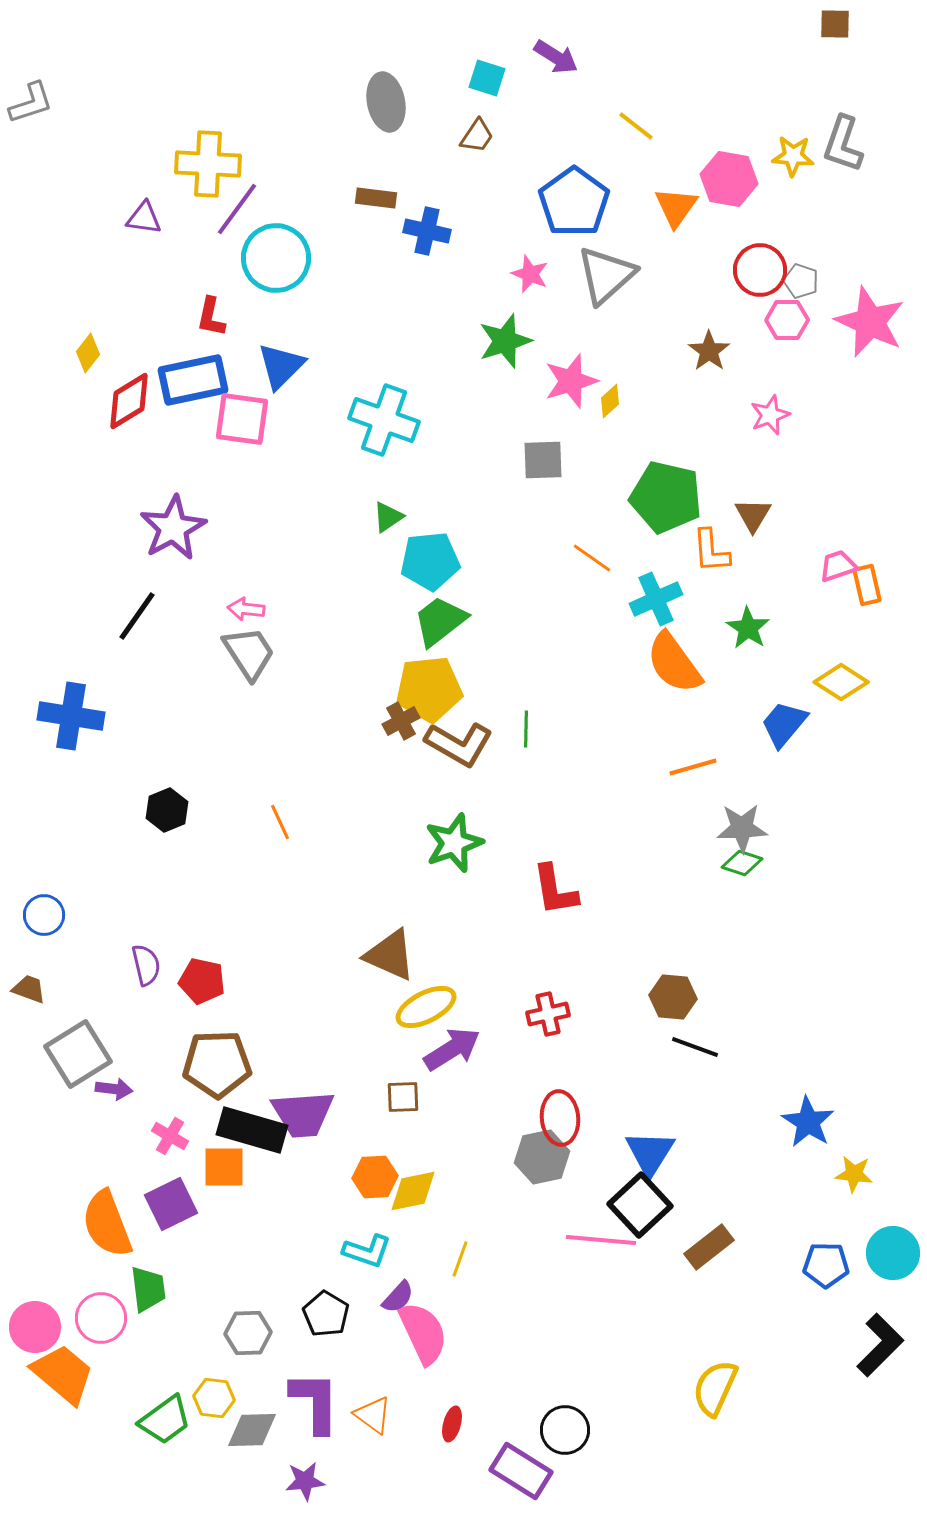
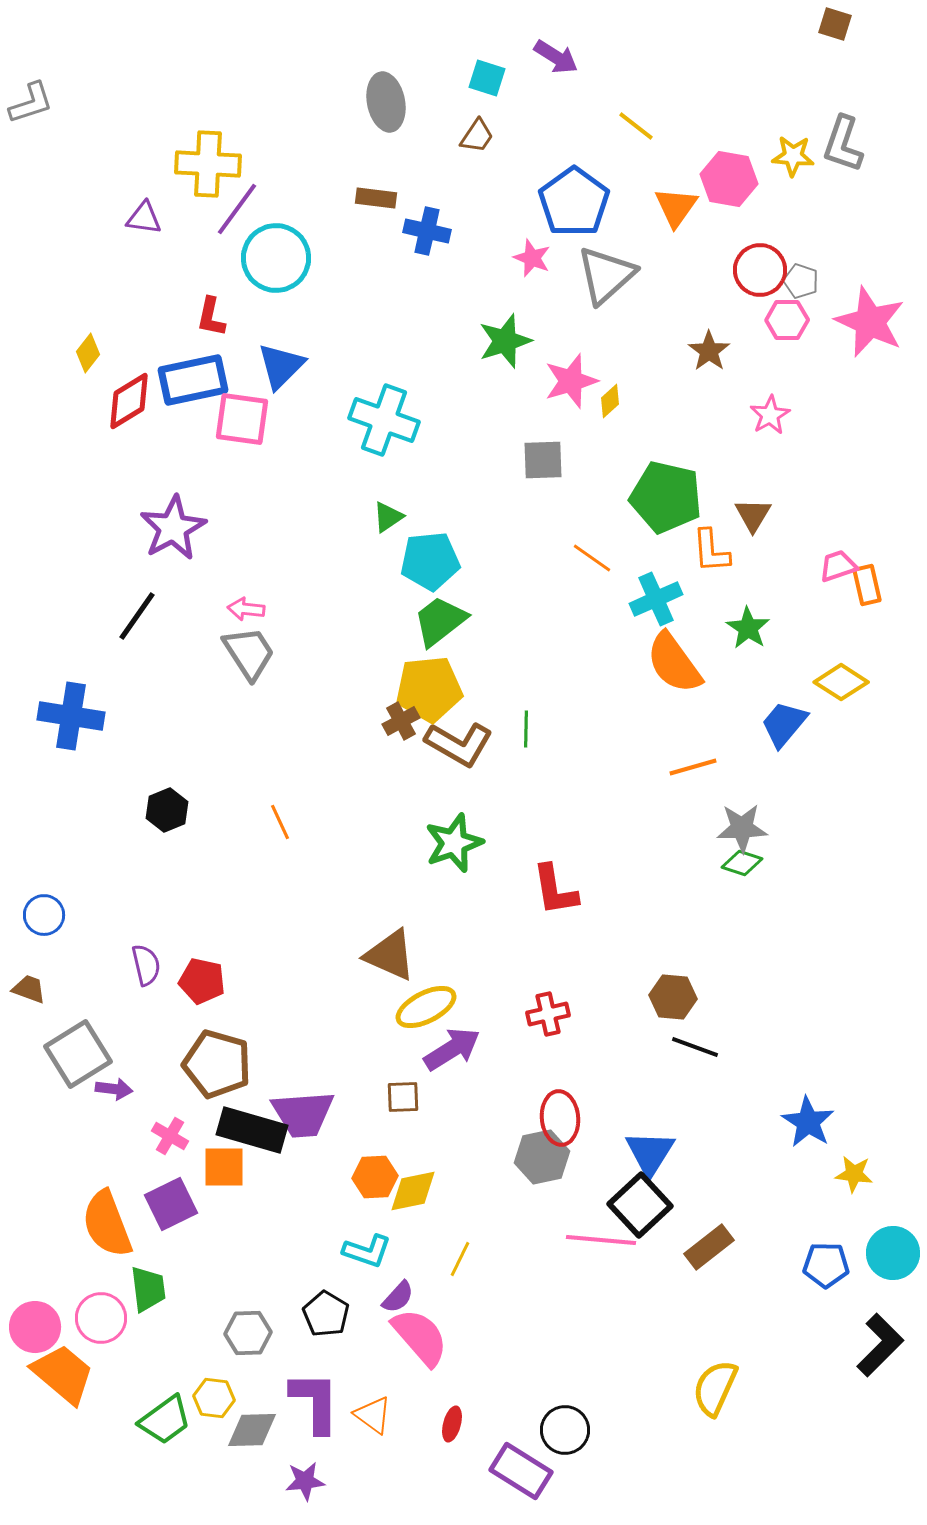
brown square at (835, 24): rotated 16 degrees clockwise
pink star at (530, 274): moved 2 px right, 16 px up
pink star at (770, 415): rotated 9 degrees counterclockwise
brown pentagon at (217, 1064): rotated 18 degrees clockwise
yellow line at (460, 1259): rotated 6 degrees clockwise
pink semicircle at (423, 1333): moved 3 px left, 4 px down; rotated 16 degrees counterclockwise
